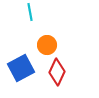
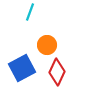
cyan line: rotated 30 degrees clockwise
blue square: moved 1 px right
